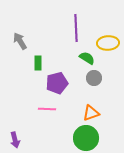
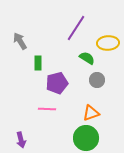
purple line: rotated 36 degrees clockwise
gray circle: moved 3 px right, 2 px down
purple arrow: moved 6 px right
